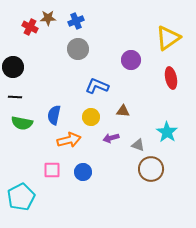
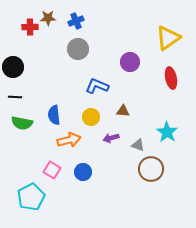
red cross: rotated 28 degrees counterclockwise
purple circle: moved 1 px left, 2 px down
blue semicircle: rotated 18 degrees counterclockwise
pink square: rotated 30 degrees clockwise
cyan pentagon: moved 10 px right
